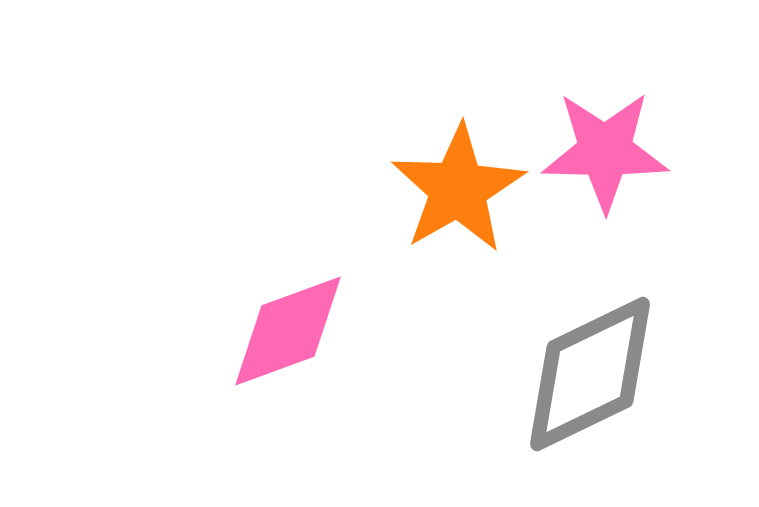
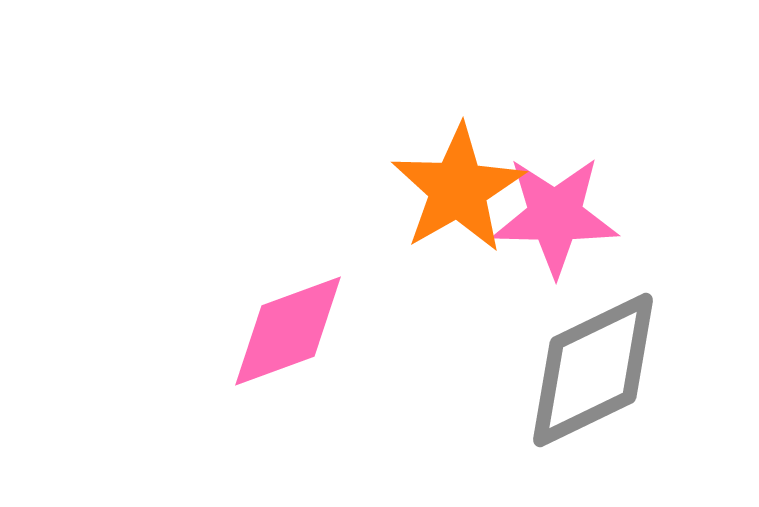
pink star: moved 50 px left, 65 px down
gray diamond: moved 3 px right, 4 px up
